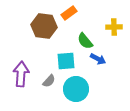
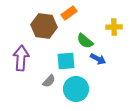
green semicircle: rotated 12 degrees counterclockwise
purple arrow: moved 16 px up
